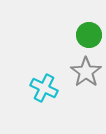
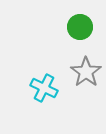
green circle: moved 9 px left, 8 px up
